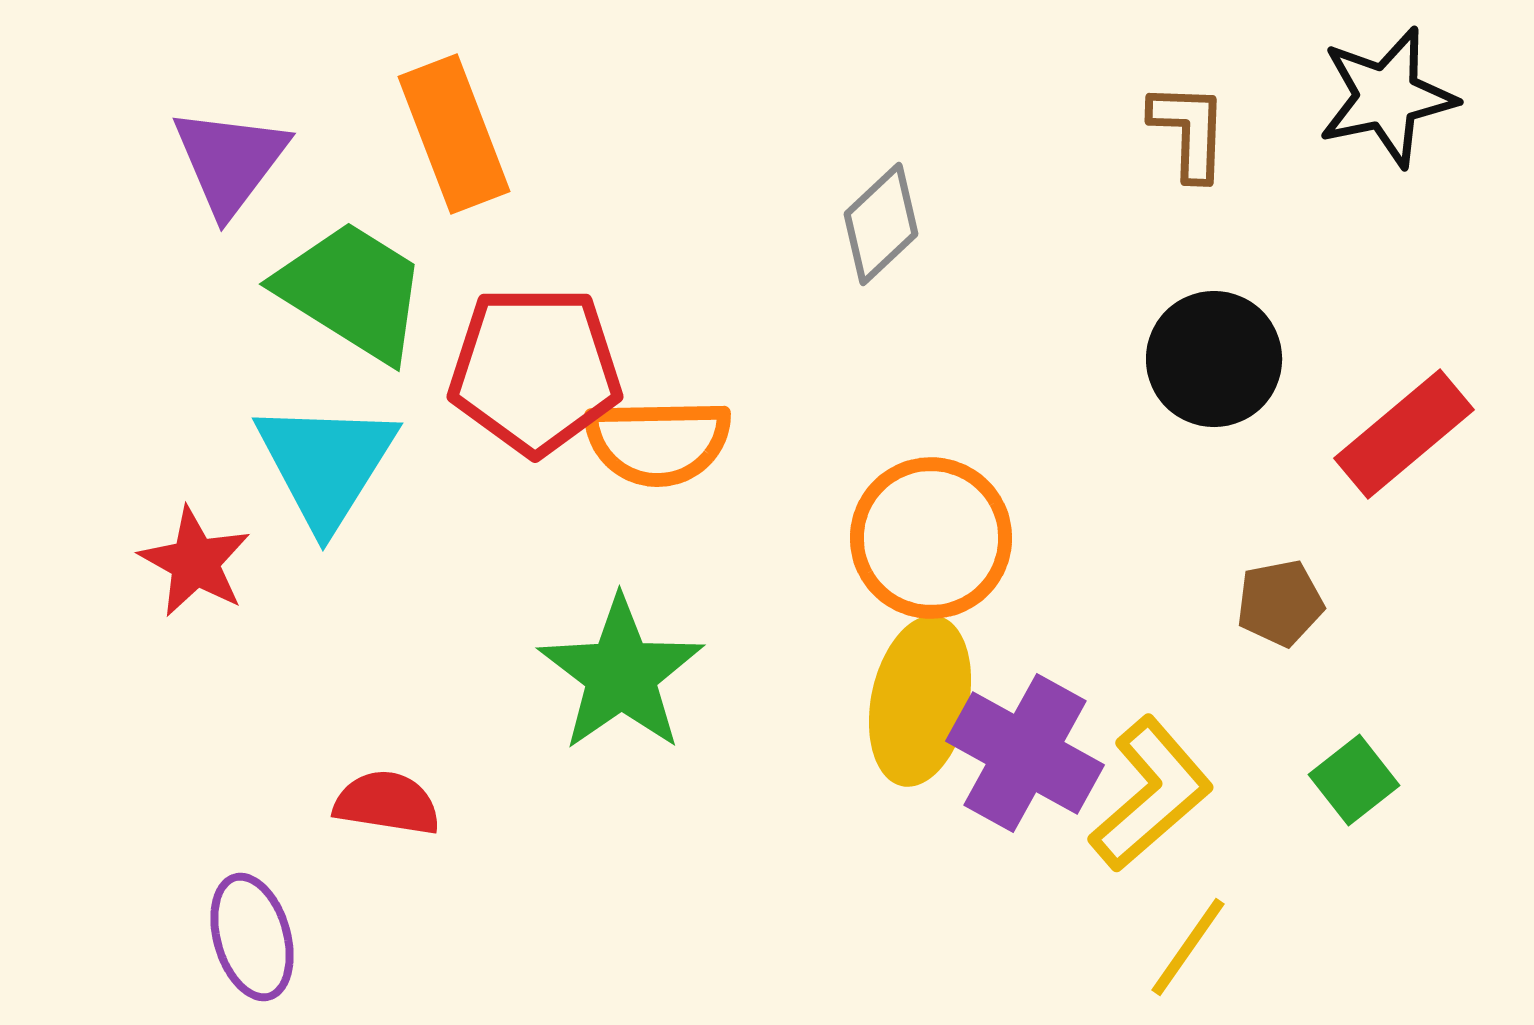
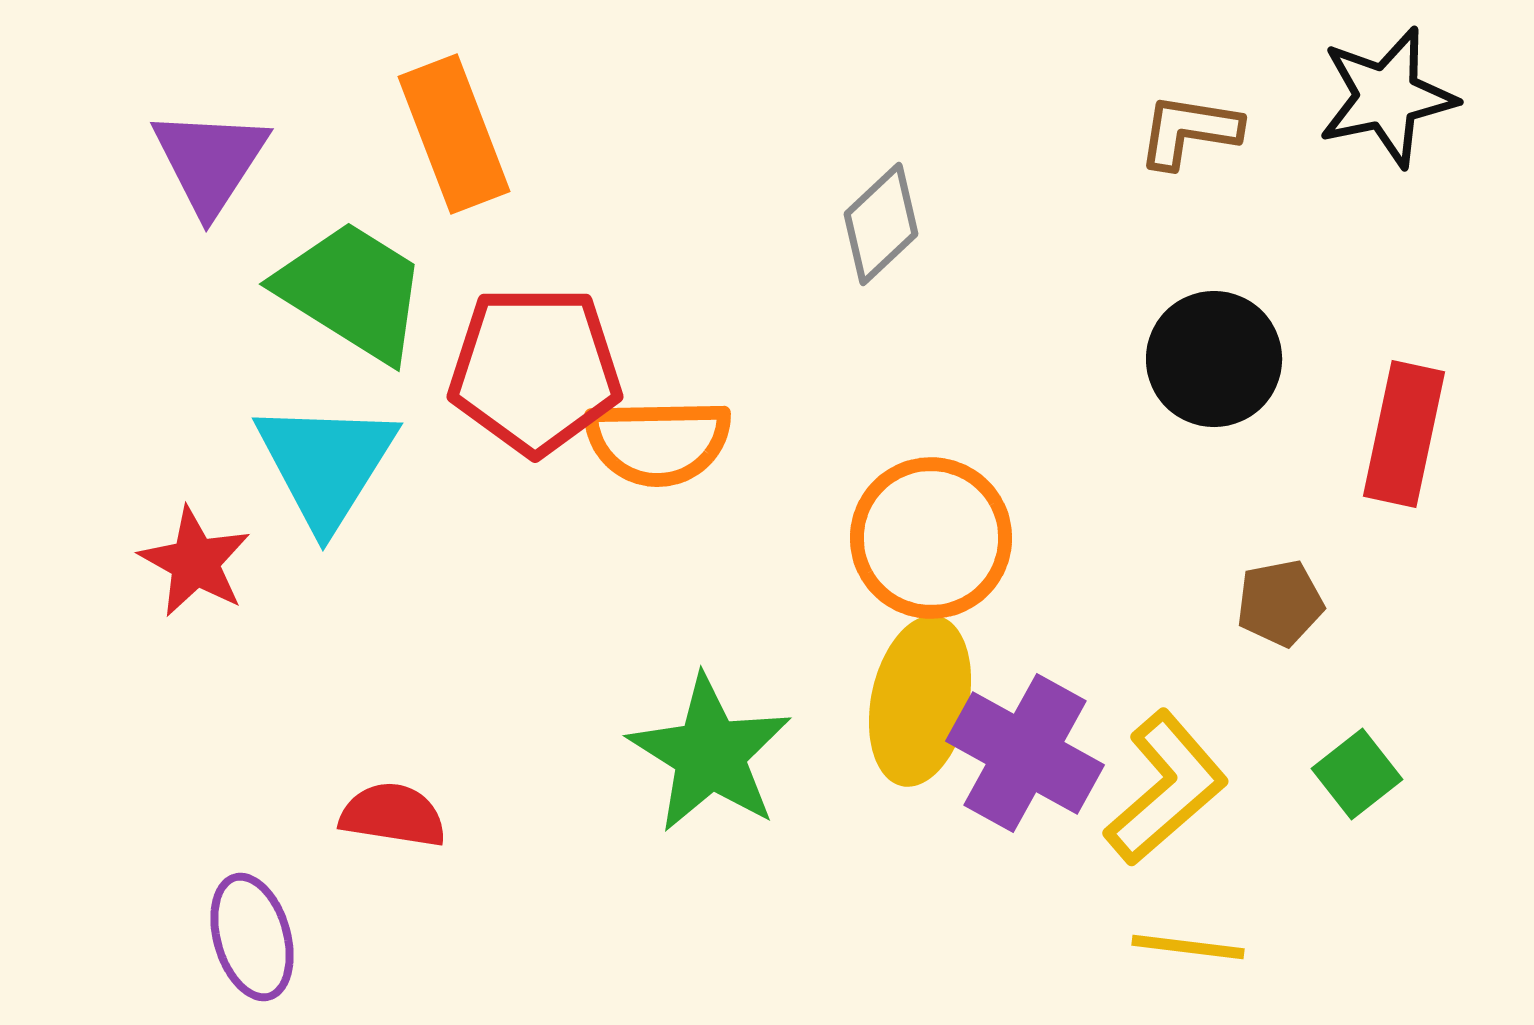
brown L-shape: rotated 83 degrees counterclockwise
purple triangle: moved 20 px left; rotated 4 degrees counterclockwise
red rectangle: rotated 38 degrees counterclockwise
green star: moved 89 px right, 80 px down; rotated 5 degrees counterclockwise
green square: moved 3 px right, 6 px up
yellow L-shape: moved 15 px right, 6 px up
red semicircle: moved 6 px right, 12 px down
yellow line: rotated 62 degrees clockwise
